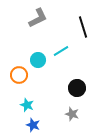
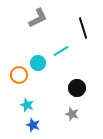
black line: moved 1 px down
cyan circle: moved 3 px down
